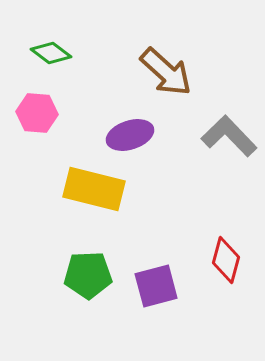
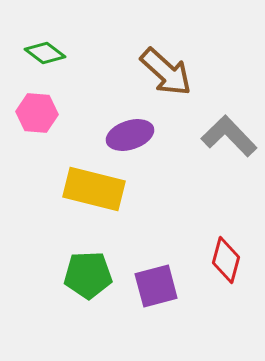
green diamond: moved 6 px left
